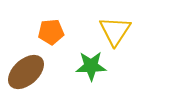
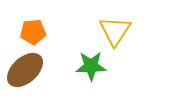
orange pentagon: moved 18 px left
brown ellipse: moved 1 px left, 2 px up
